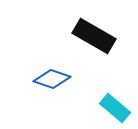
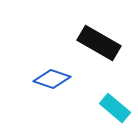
black rectangle: moved 5 px right, 7 px down
